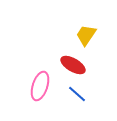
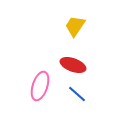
yellow trapezoid: moved 11 px left, 9 px up
red ellipse: rotated 10 degrees counterclockwise
